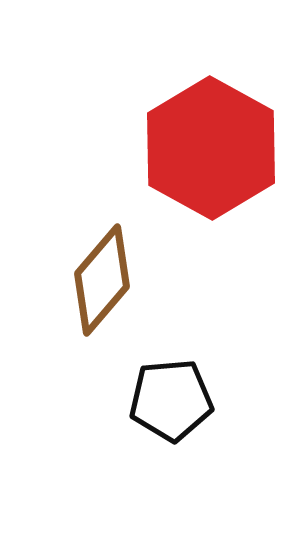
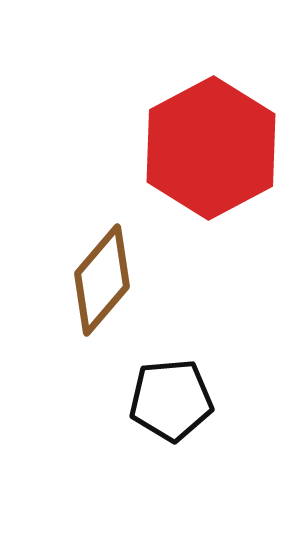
red hexagon: rotated 3 degrees clockwise
